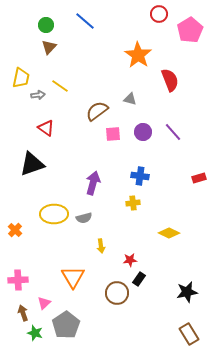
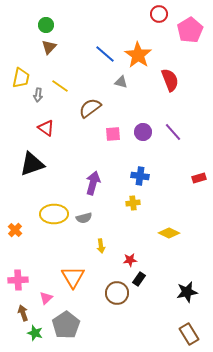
blue line: moved 20 px right, 33 px down
gray arrow: rotated 104 degrees clockwise
gray triangle: moved 9 px left, 17 px up
brown semicircle: moved 7 px left, 3 px up
pink triangle: moved 2 px right, 5 px up
